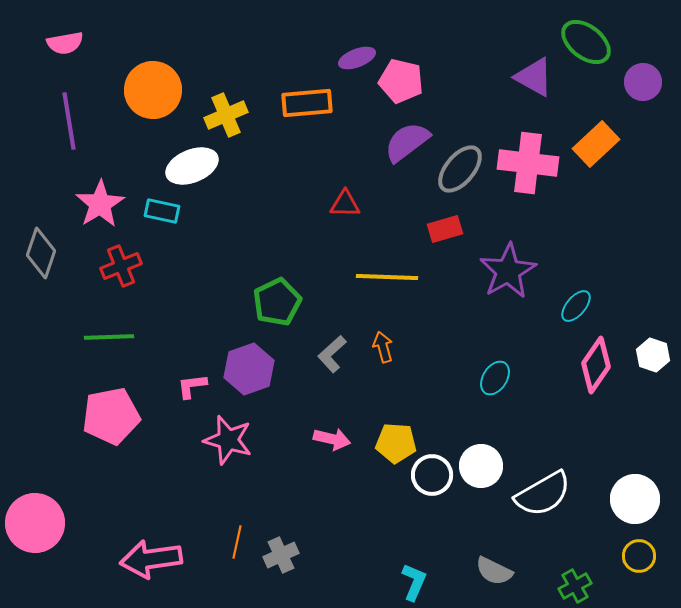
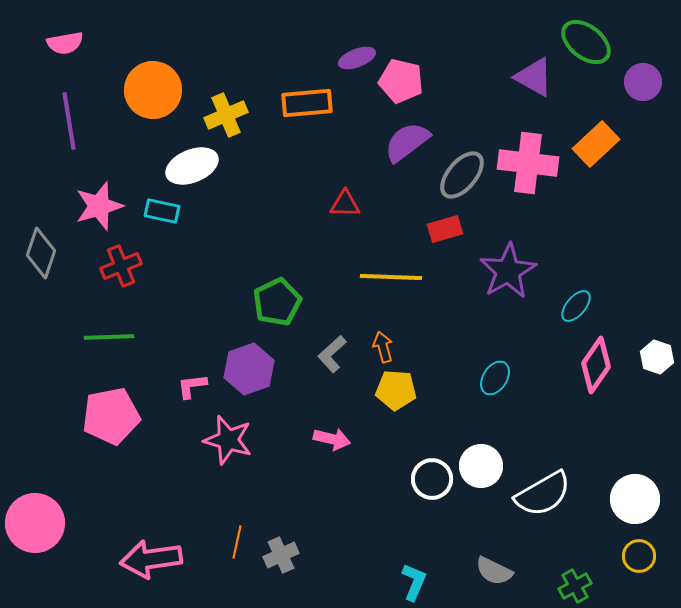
gray ellipse at (460, 169): moved 2 px right, 6 px down
pink star at (100, 204): moved 1 px left, 2 px down; rotated 15 degrees clockwise
yellow line at (387, 277): moved 4 px right
white hexagon at (653, 355): moved 4 px right, 2 px down
yellow pentagon at (396, 443): moved 53 px up
white circle at (432, 475): moved 4 px down
